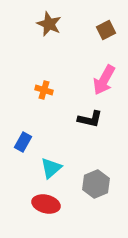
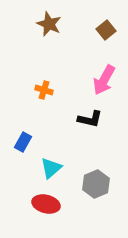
brown square: rotated 12 degrees counterclockwise
